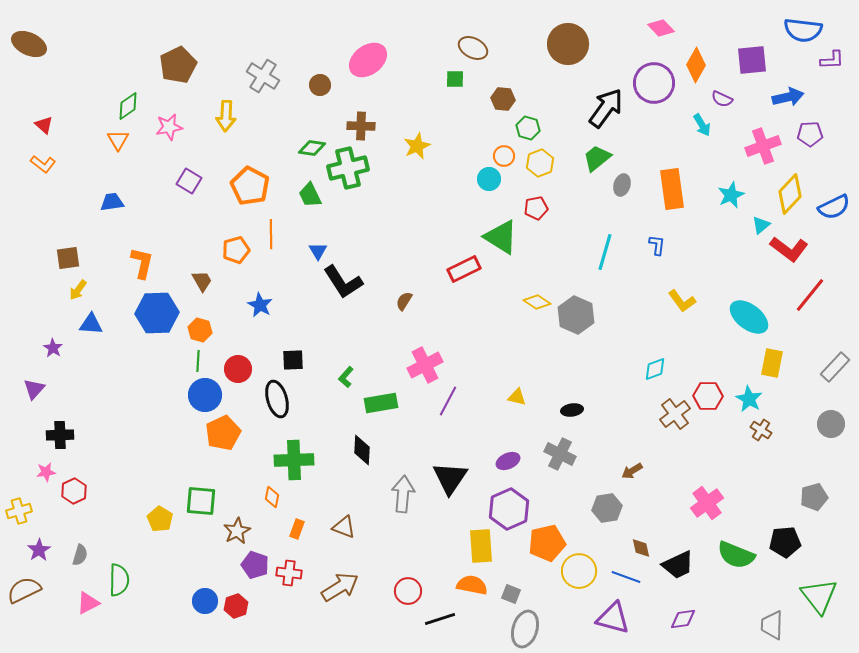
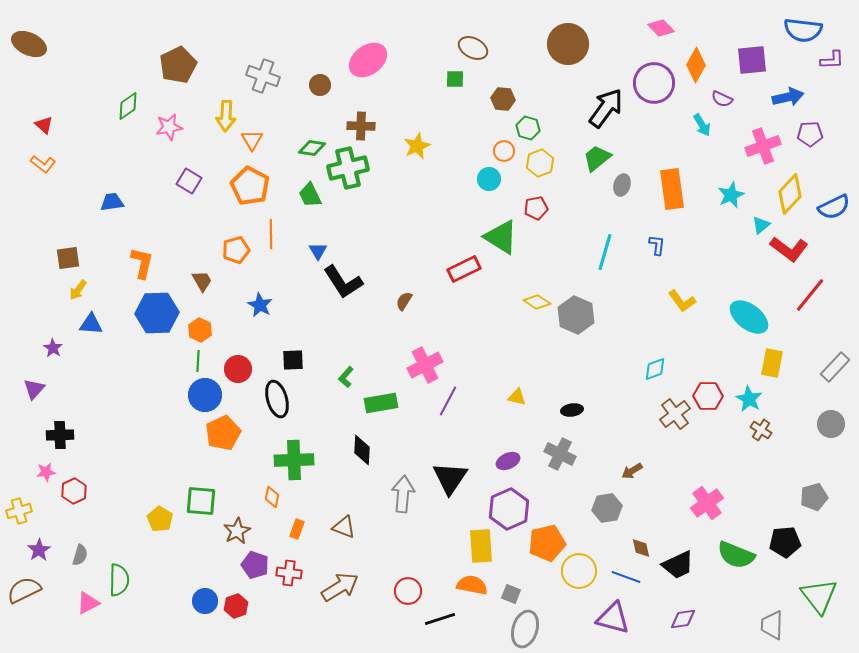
gray cross at (263, 76): rotated 12 degrees counterclockwise
orange triangle at (118, 140): moved 134 px right
orange circle at (504, 156): moved 5 px up
orange hexagon at (200, 330): rotated 10 degrees clockwise
